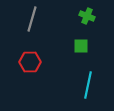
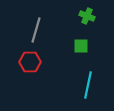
gray line: moved 4 px right, 11 px down
